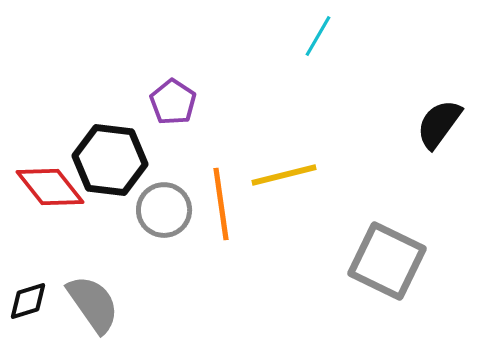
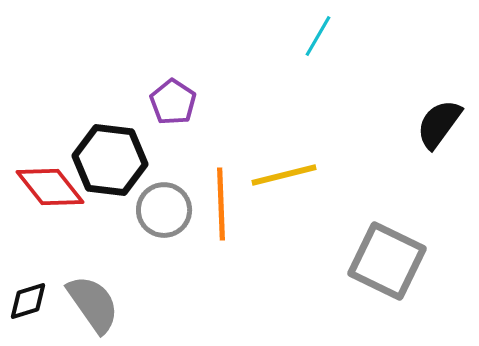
orange line: rotated 6 degrees clockwise
